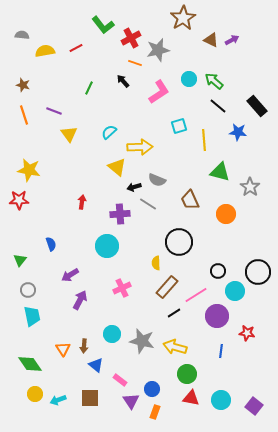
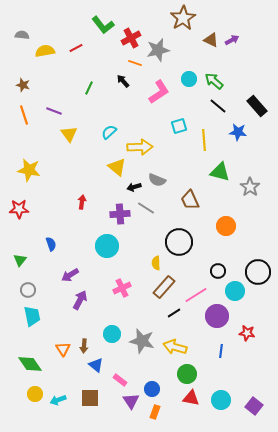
red star at (19, 200): moved 9 px down
gray line at (148, 204): moved 2 px left, 4 px down
orange circle at (226, 214): moved 12 px down
brown rectangle at (167, 287): moved 3 px left
